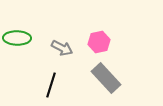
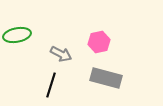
green ellipse: moved 3 px up; rotated 12 degrees counterclockwise
gray arrow: moved 1 px left, 6 px down
gray rectangle: rotated 32 degrees counterclockwise
